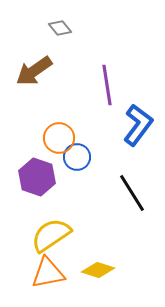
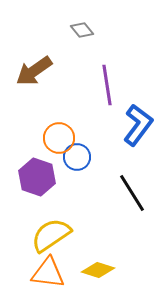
gray diamond: moved 22 px right, 2 px down
orange triangle: rotated 18 degrees clockwise
